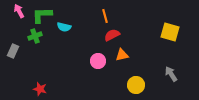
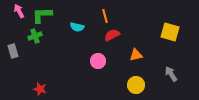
cyan semicircle: moved 13 px right
gray rectangle: rotated 40 degrees counterclockwise
orange triangle: moved 14 px right
